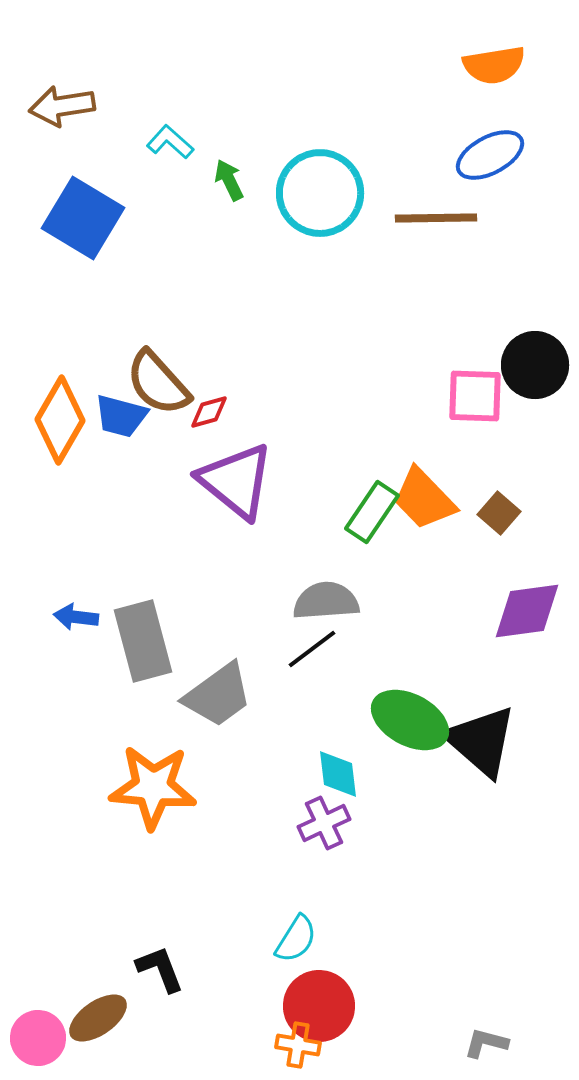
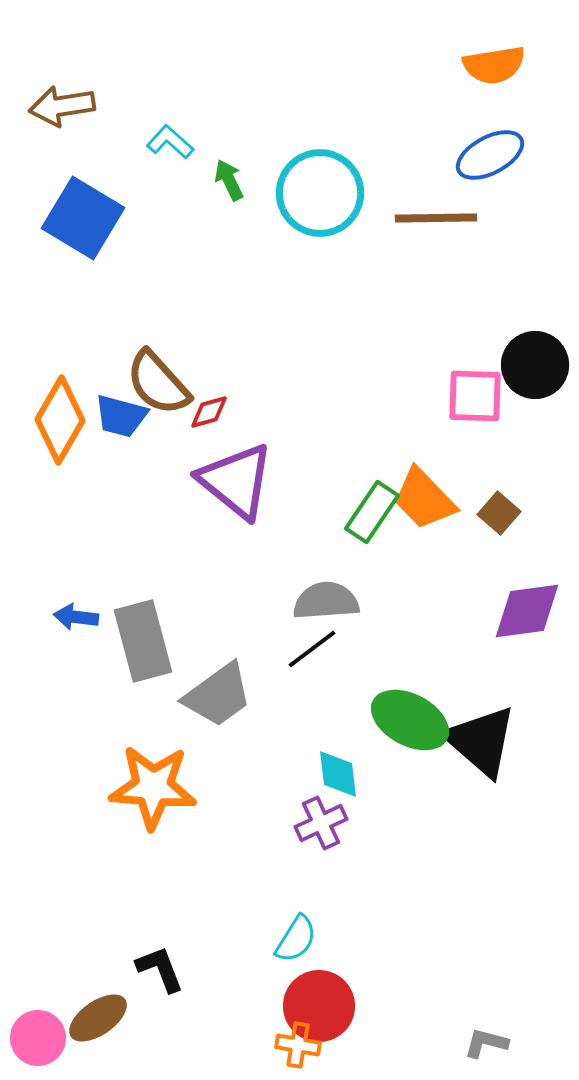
purple cross: moved 3 px left
